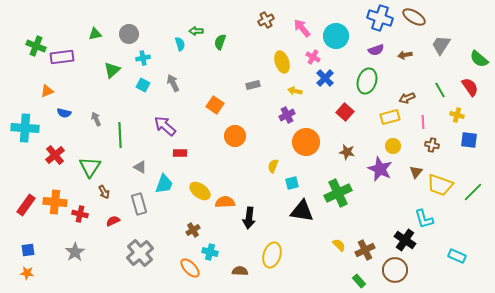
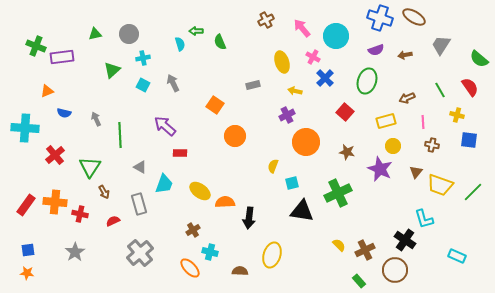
green semicircle at (220, 42): rotated 42 degrees counterclockwise
yellow rectangle at (390, 117): moved 4 px left, 4 px down
